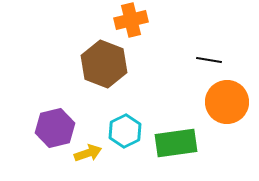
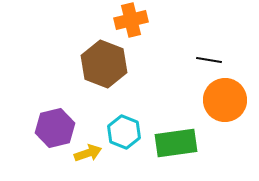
orange circle: moved 2 px left, 2 px up
cyan hexagon: moved 1 px left, 1 px down; rotated 12 degrees counterclockwise
